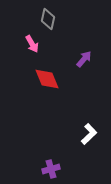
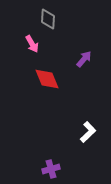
gray diamond: rotated 10 degrees counterclockwise
white L-shape: moved 1 px left, 2 px up
